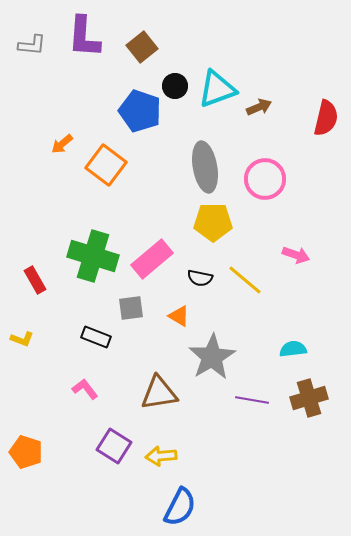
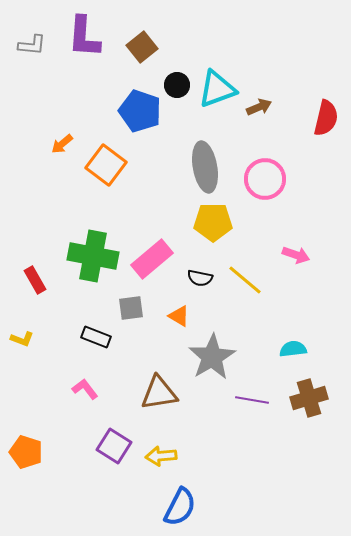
black circle: moved 2 px right, 1 px up
green cross: rotated 6 degrees counterclockwise
